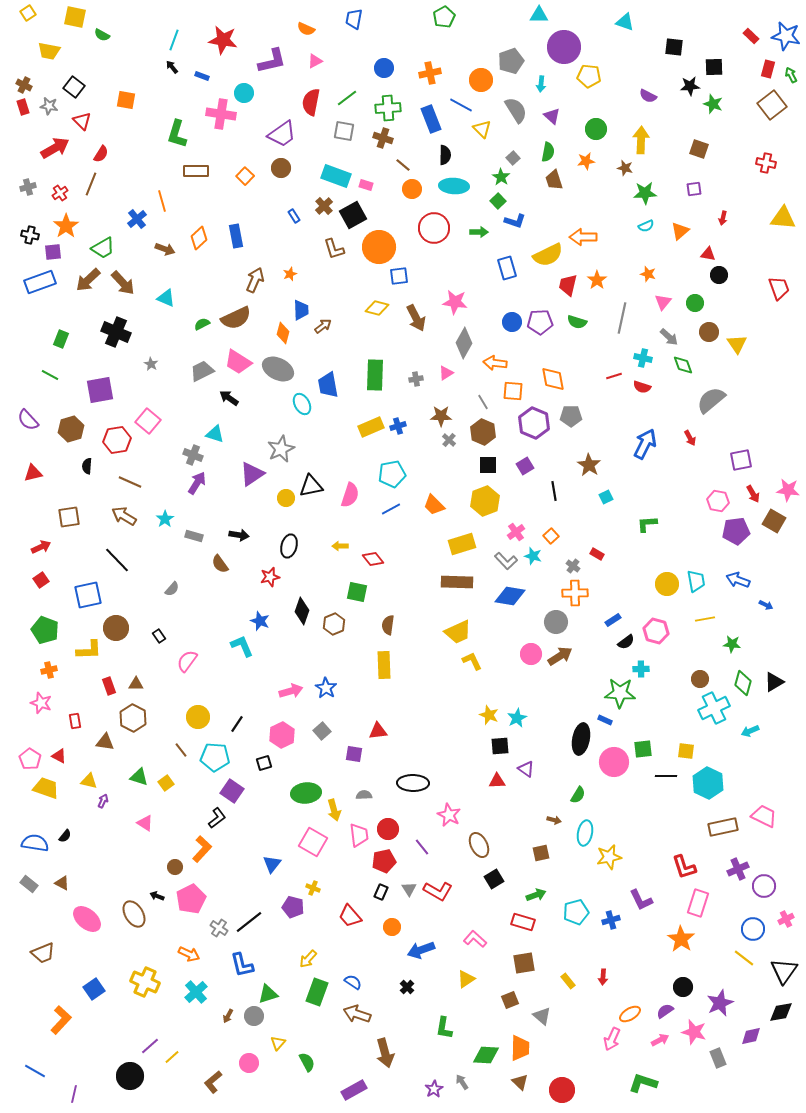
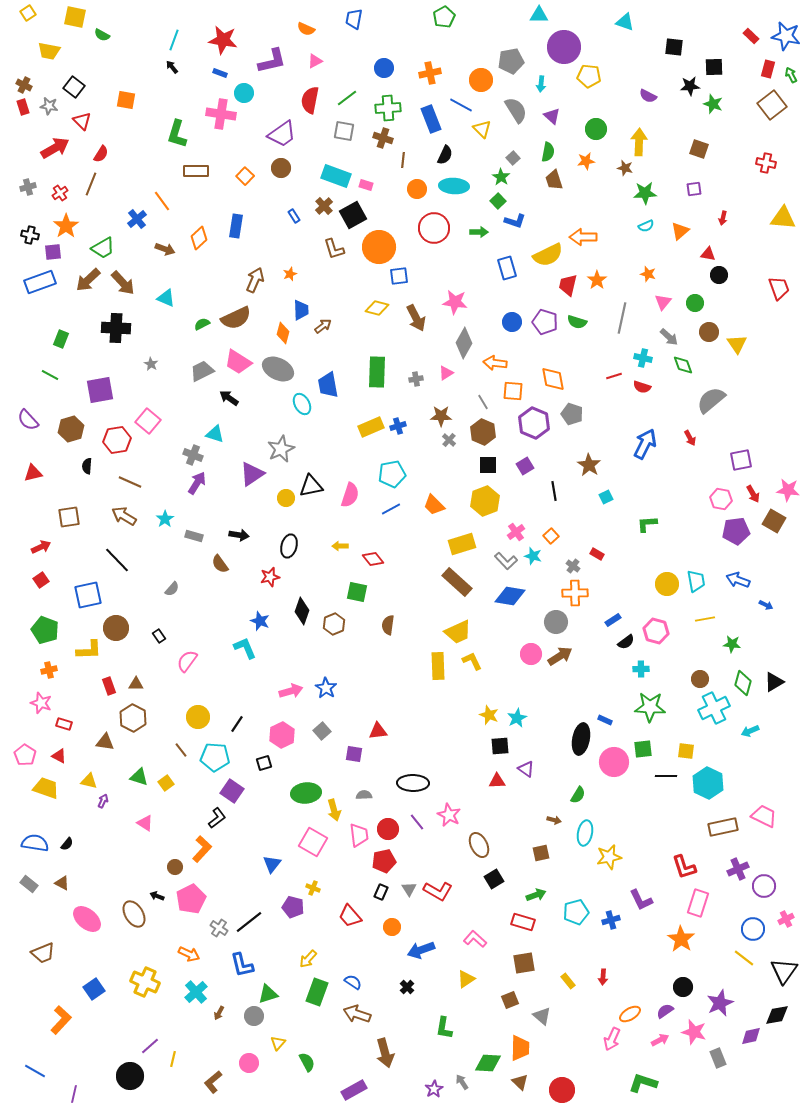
gray pentagon at (511, 61): rotated 10 degrees clockwise
blue rectangle at (202, 76): moved 18 px right, 3 px up
red semicircle at (311, 102): moved 1 px left, 2 px up
yellow arrow at (641, 140): moved 2 px left, 2 px down
black semicircle at (445, 155): rotated 24 degrees clockwise
brown line at (403, 165): moved 5 px up; rotated 56 degrees clockwise
orange circle at (412, 189): moved 5 px right
orange line at (162, 201): rotated 20 degrees counterclockwise
blue rectangle at (236, 236): moved 10 px up; rotated 20 degrees clockwise
purple pentagon at (540, 322): moved 5 px right; rotated 20 degrees clockwise
black cross at (116, 332): moved 4 px up; rotated 20 degrees counterclockwise
green rectangle at (375, 375): moved 2 px right, 3 px up
gray pentagon at (571, 416): moved 1 px right, 2 px up; rotated 20 degrees clockwise
pink hexagon at (718, 501): moved 3 px right, 2 px up
brown rectangle at (457, 582): rotated 40 degrees clockwise
cyan L-shape at (242, 646): moved 3 px right, 2 px down
yellow rectangle at (384, 665): moved 54 px right, 1 px down
green star at (620, 693): moved 30 px right, 14 px down
red rectangle at (75, 721): moved 11 px left, 3 px down; rotated 63 degrees counterclockwise
pink pentagon at (30, 759): moved 5 px left, 4 px up
black semicircle at (65, 836): moved 2 px right, 8 px down
purple line at (422, 847): moved 5 px left, 25 px up
black diamond at (781, 1012): moved 4 px left, 3 px down
brown arrow at (228, 1016): moved 9 px left, 3 px up
green diamond at (486, 1055): moved 2 px right, 8 px down
yellow line at (172, 1057): moved 1 px right, 2 px down; rotated 35 degrees counterclockwise
